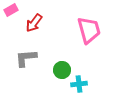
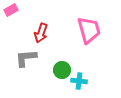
red arrow: moved 7 px right, 10 px down; rotated 18 degrees counterclockwise
cyan cross: moved 3 px up; rotated 14 degrees clockwise
